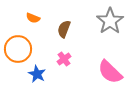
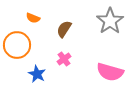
brown semicircle: rotated 12 degrees clockwise
orange circle: moved 1 px left, 4 px up
pink semicircle: rotated 28 degrees counterclockwise
